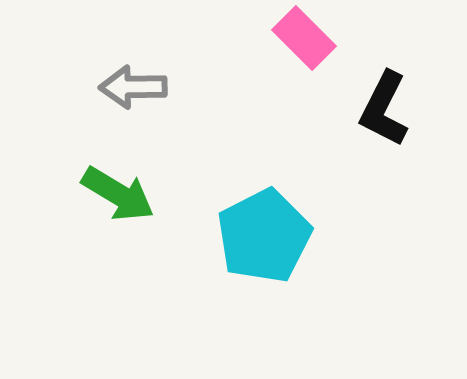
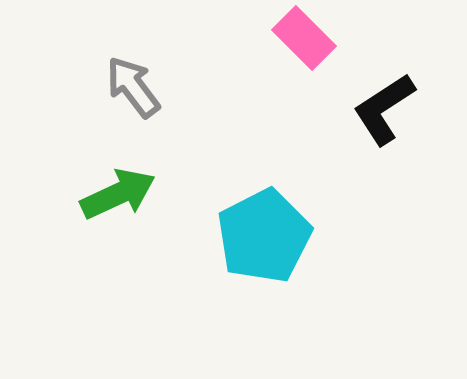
gray arrow: rotated 54 degrees clockwise
black L-shape: rotated 30 degrees clockwise
green arrow: rotated 56 degrees counterclockwise
